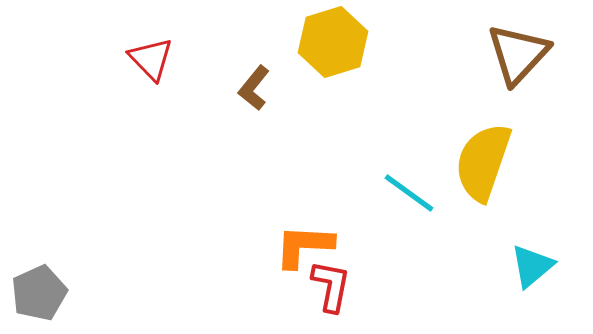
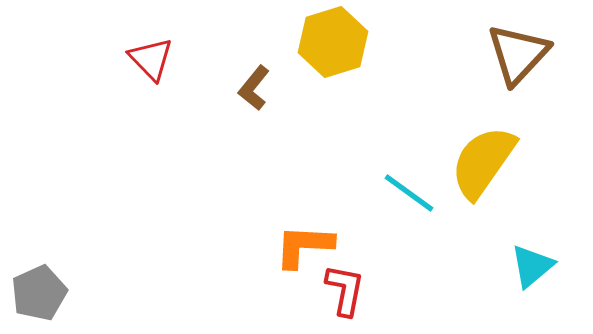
yellow semicircle: rotated 16 degrees clockwise
red L-shape: moved 14 px right, 4 px down
